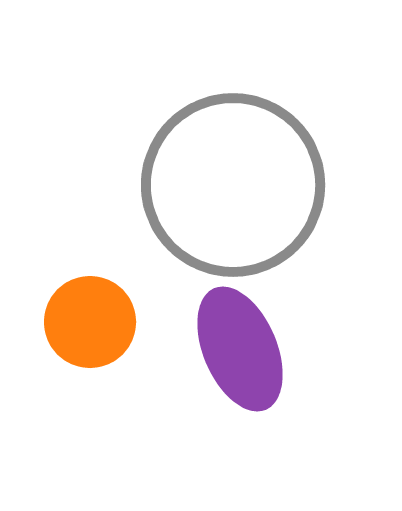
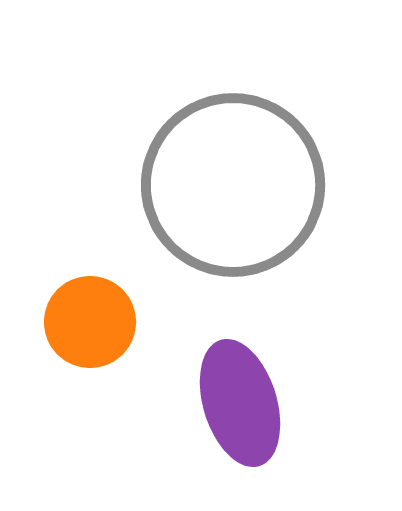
purple ellipse: moved 54 px down; rotated 6 degrees clockwise
